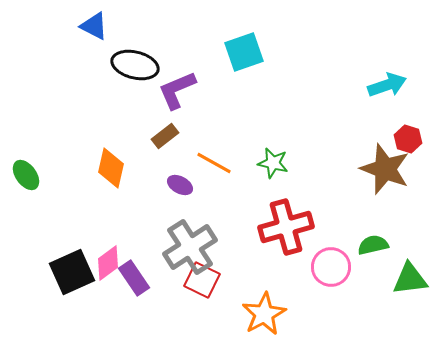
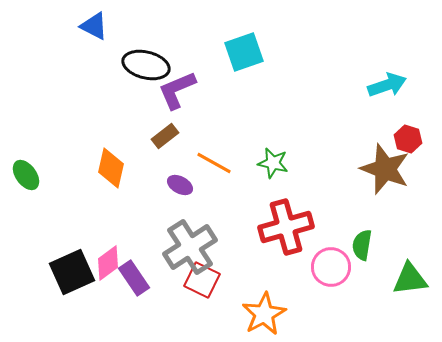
black ellipse: moved 11 px right
green semicircle: moved 11 px left; rotated 68 degrees counterclockwise
